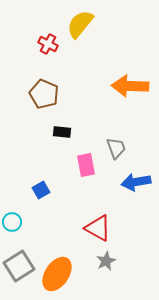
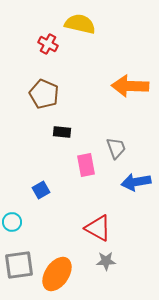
yellow semicircle: rotated 64 degrees clockwise
gray star: rotated 24 degrees clockwise
gray square: moved 1 px up; rotated 24 degrees clockwise
